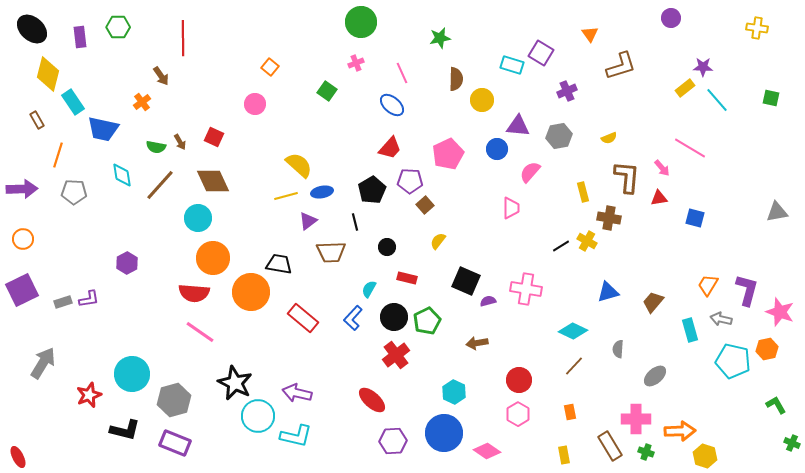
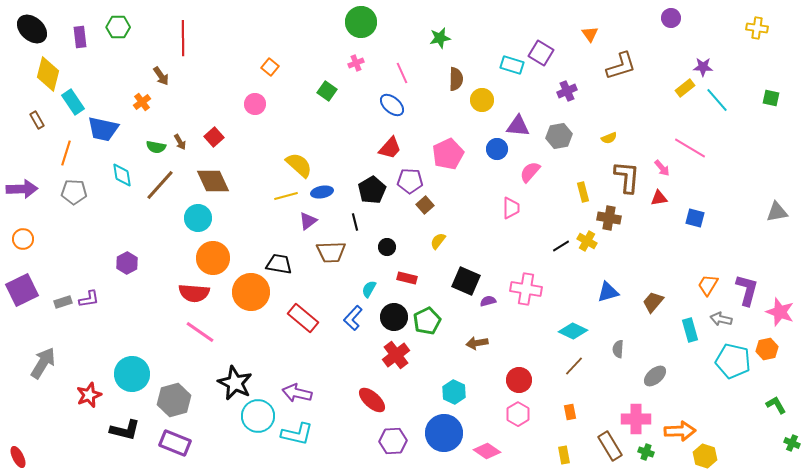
red square at (214, 137): rotated 24 degrees clockwise
orange line at (58, 155): moved 8 px right, 2 px up
cyan L-shape at (296, 436): moved 1 px right, 2 px up
